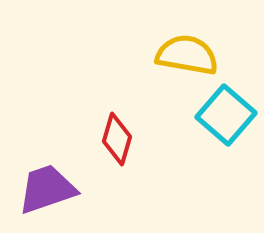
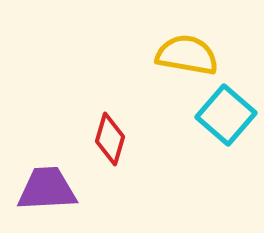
red diamond: moved 7 px left
purple trapezoid: rotated 16 degrees clockwise
